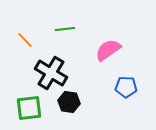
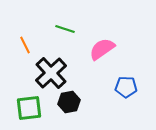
green line: rotated 24 degrees clockwise
orange line: moved 5 px down; rotated 18 degrees clockwise
pink semicircle: moved 6 px left, 1 px up
black cross: rotated 16 degrees clockwise
black hexagon: rotated 20 degrees counterclockwise
